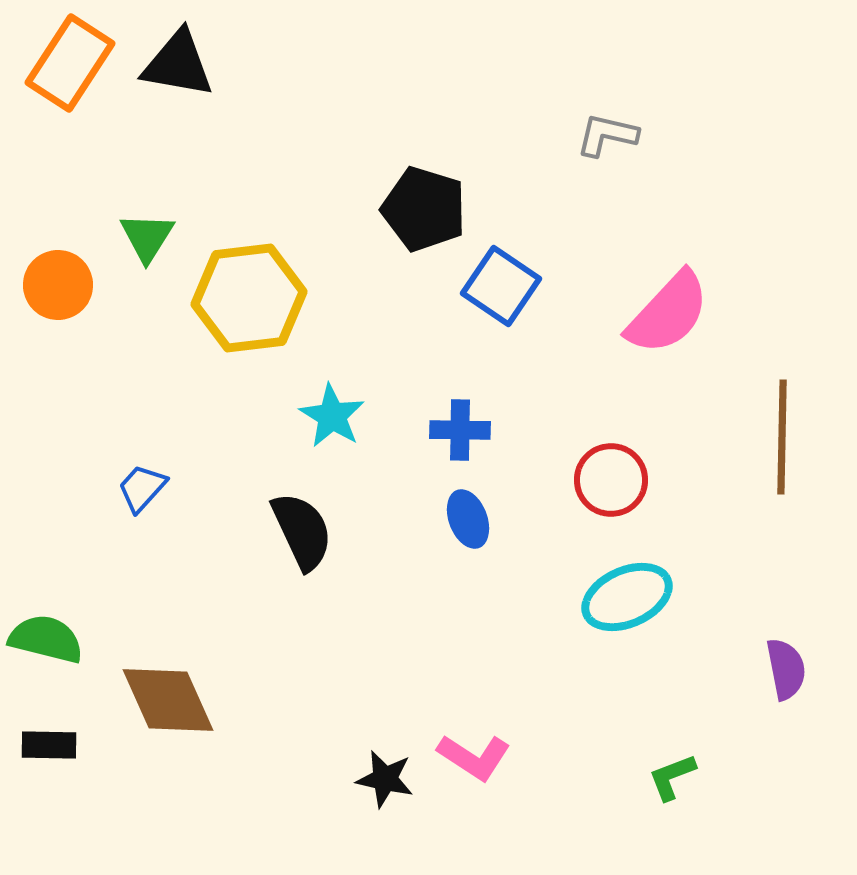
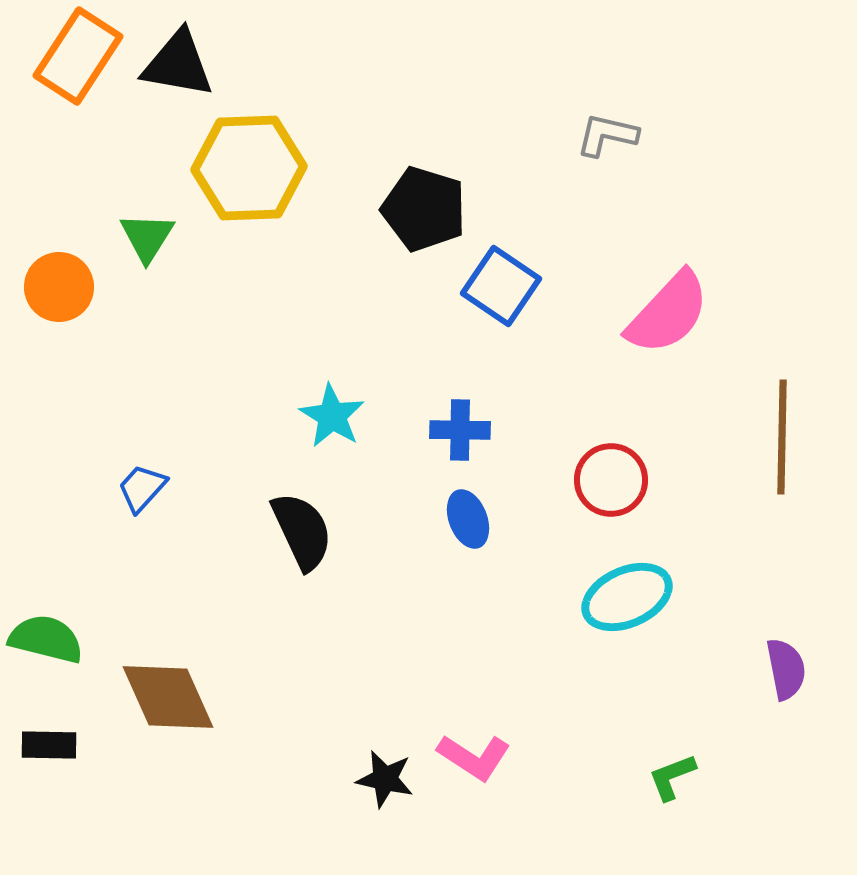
orange rectangle: moved 8 px right, 7 px up
orange circle: moved 1 px right, 2 px down
yellow hexagon: moved 130 px up; rotated 5 degrees clockwise
brown diamond: moved 3 px up
